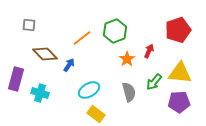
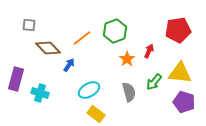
red pentagon: rotated 10 degrees clockwise
brown diamond: moved 3 px right, 6 px up
purple pentagon: moved 5 px right; rotated 20 degrees clockwise
